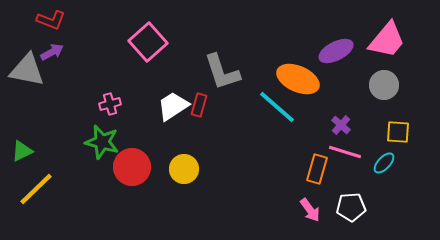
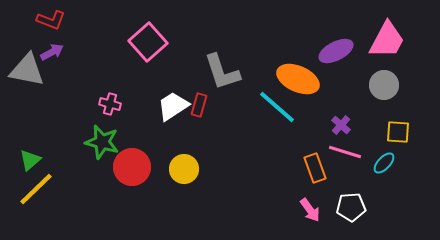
pink trapezoid: rotated 12 degrees counterclockwise
pink cross: rotated 30 degrees clockwise
green triangle: moved 8 px right, 9 px down; rotated 15 degrees counterclockwise
orange rectangle: moved 2 px left, 1 px up; rotated 36 degrees counterclockwise
